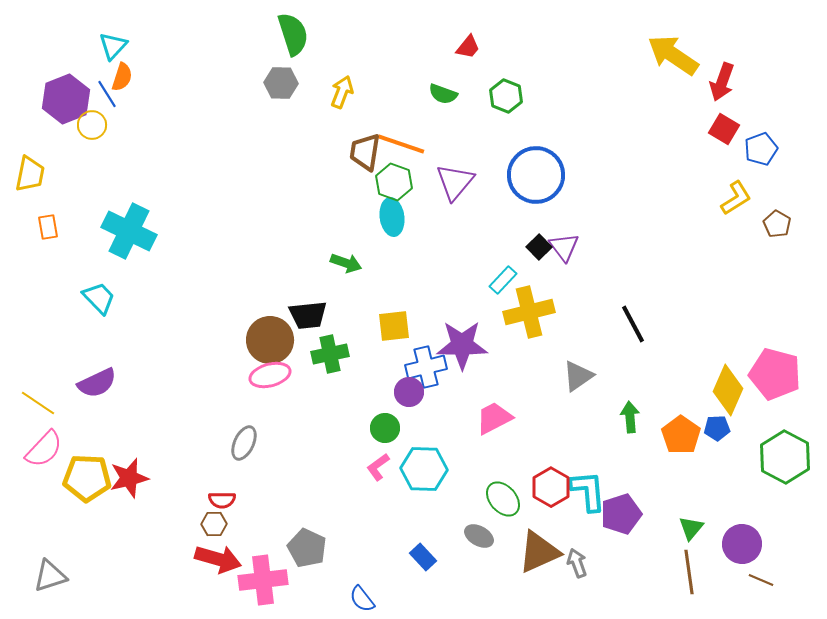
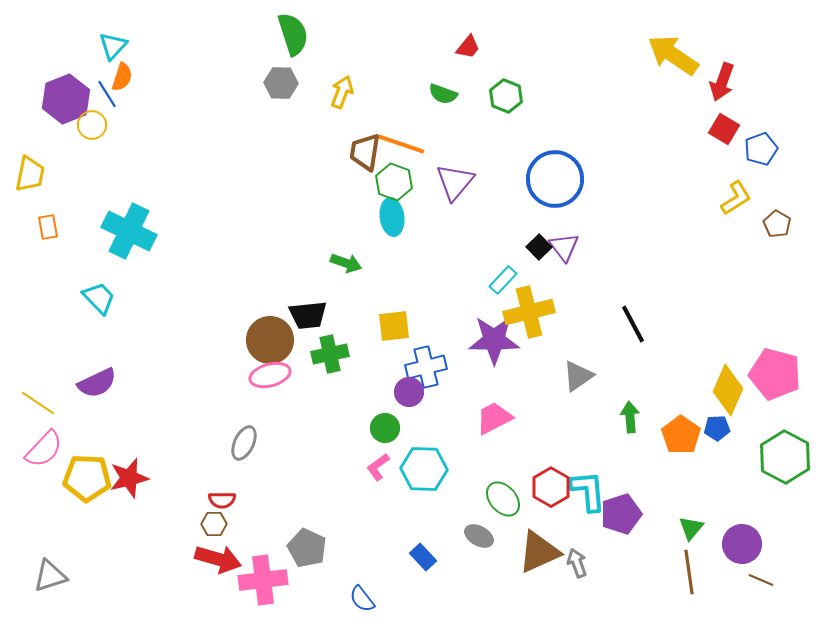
blue circle at (536, 175): moved 19 px right, 4 px down
purple star at (462, 345): moved 32 px right, 5 px up
